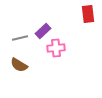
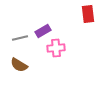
purple rectangle: rotated 14 degrees clockwise
